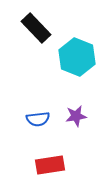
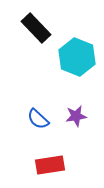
blue semicircle: rotated 50 degrees clockwise
